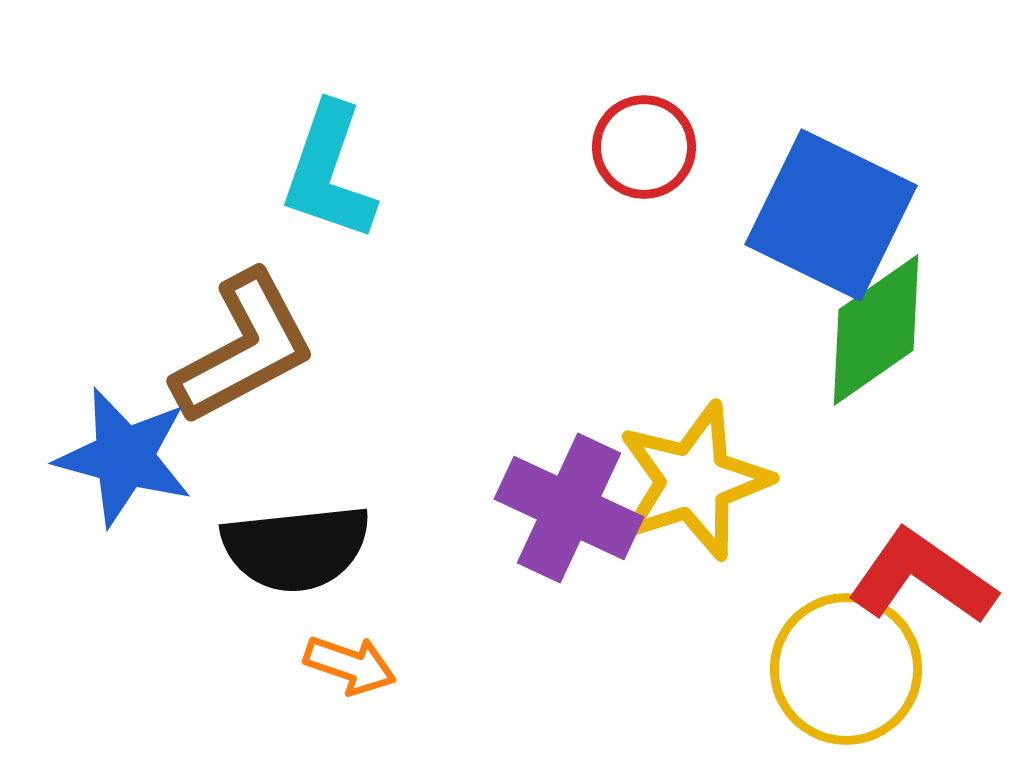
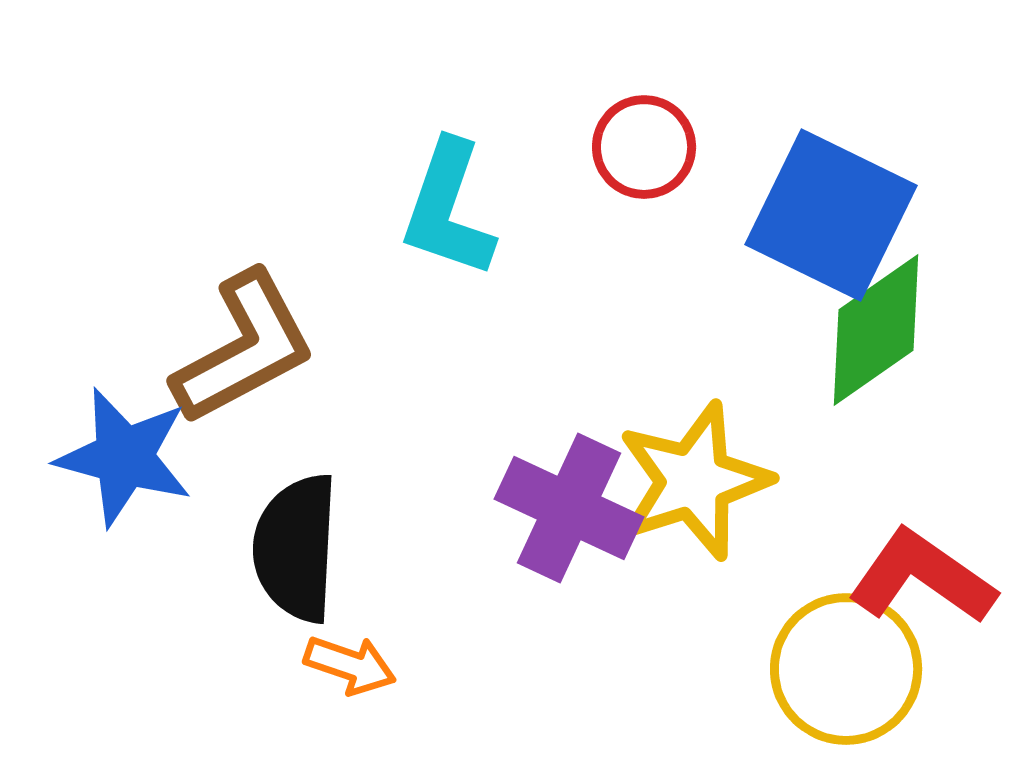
cyan L-shape: moved 119 px right, 37 px down
black semicircle: rotated 99 degrees clockwise
